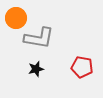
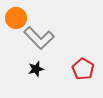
gray L-shape: rotated 36 degrees clockwise
red pentagon: moved 1 px right, 2 px down; rotated 20 degrees clockwise
